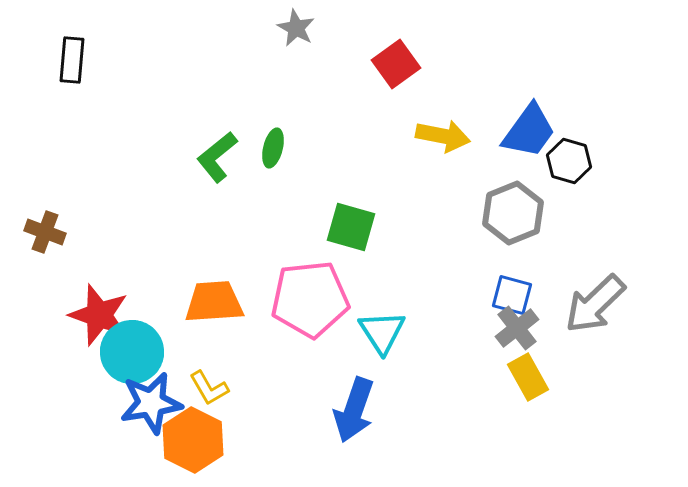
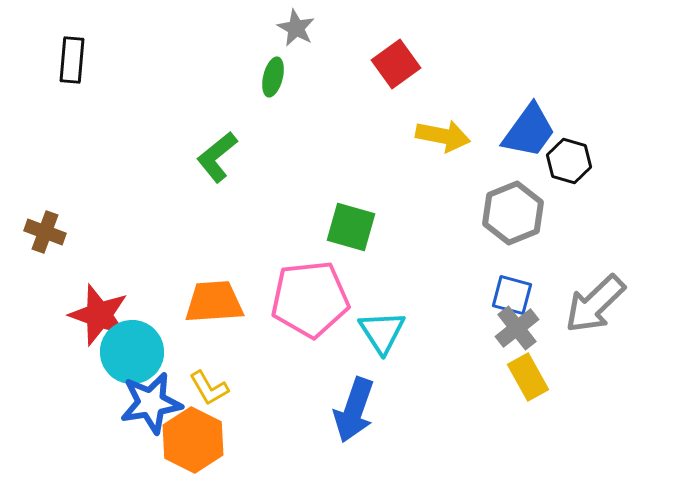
green ellipse: moved 71 px up
